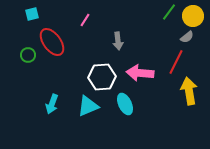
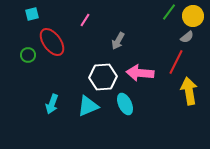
gray arrow: rotated 36 degrees clockwise
white hexagon: moved 1 px right
